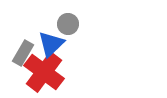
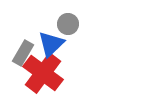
red cross: moved 1 px left, 1 px down
